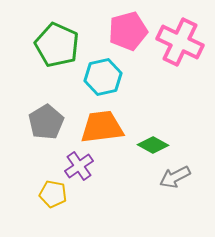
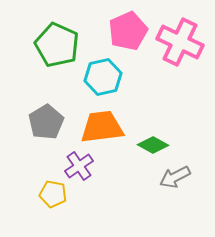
pink pentagon: rotated 9 degrees counterclockwise
